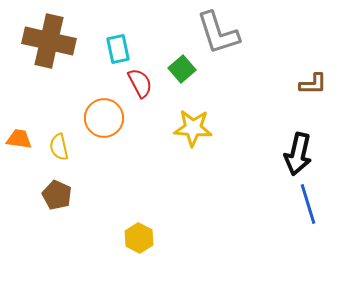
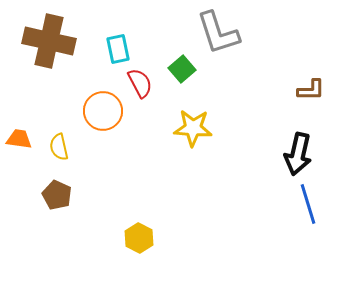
brown L-shape: moved 2 px left, 6 px down
orange circle: moved 1 px left, 7 px up
